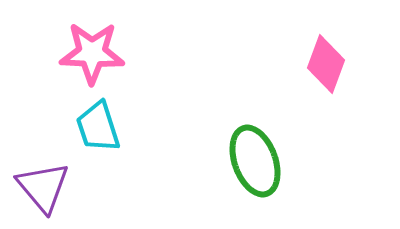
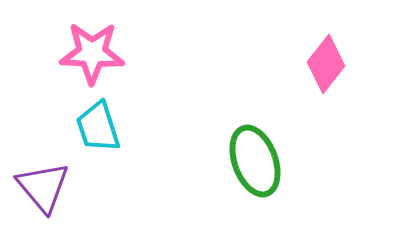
pink diamond: rotated 18 degrees clockwise
